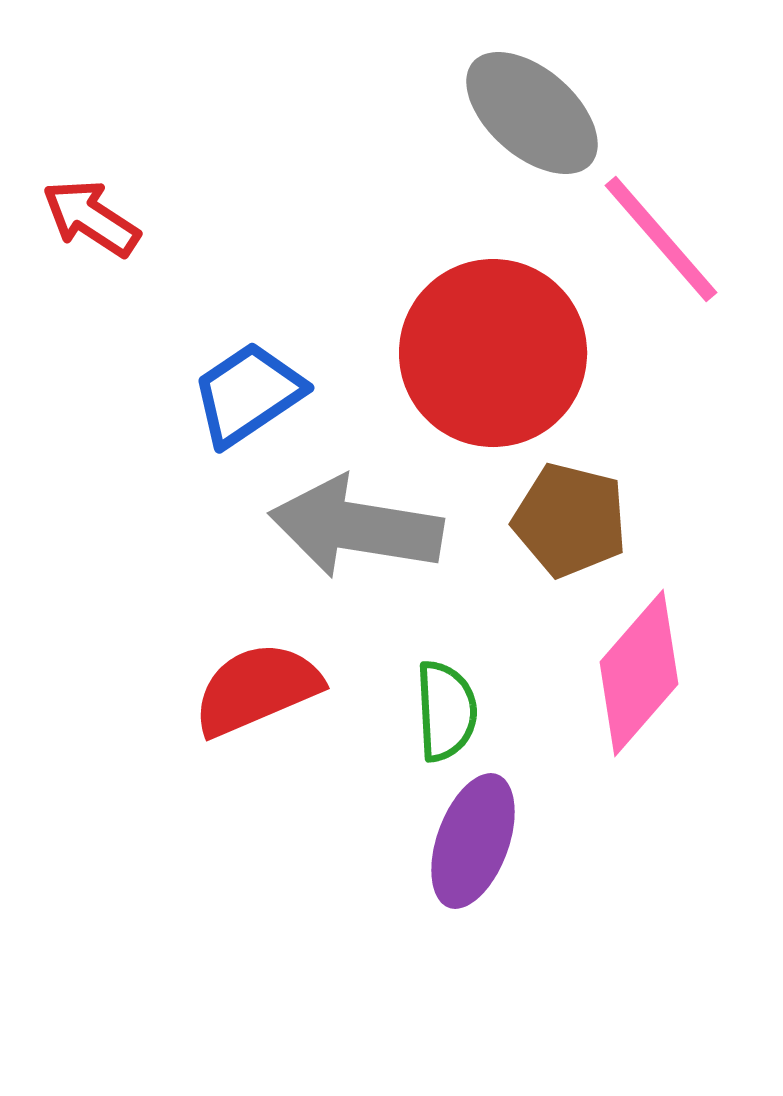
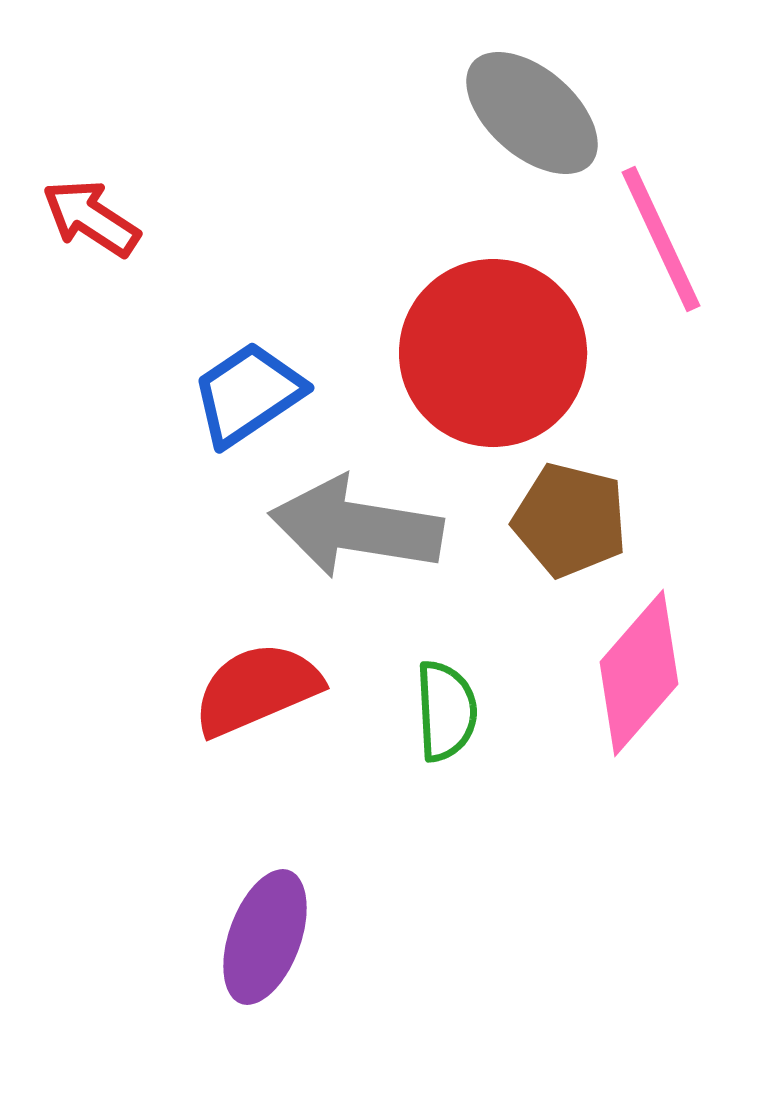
pink line: rotated 16 degrees clockwise
purple ellipse: moved 208 px left, 96 px down
